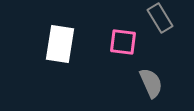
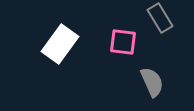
white rectangle: rotated 27 degrees clockwise
gray semicircle: moved 1 px right, 1 px up
